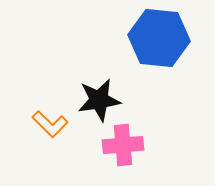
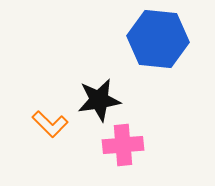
blue hexagon: moved 1 px left, 1 px down
